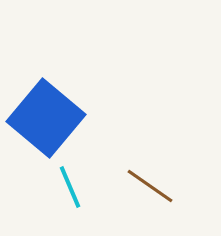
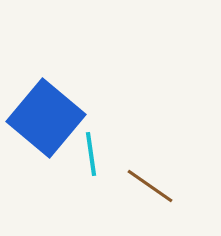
cyan line: moved 21 px right, 33 px up; rotated 15 degrees clockwise
